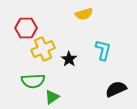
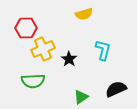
green triangle: moved 29 px right
